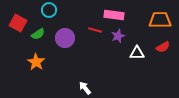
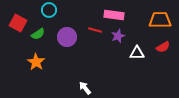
purple circle: moved 2 px right, 1 px up
